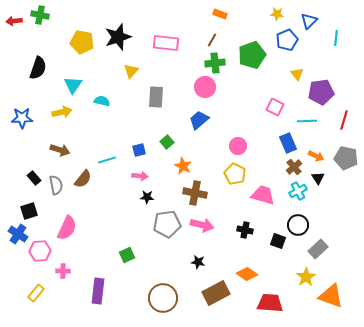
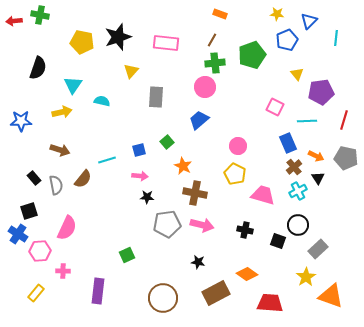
blue star at (22, 118): moved 1 px left, 3 px down
